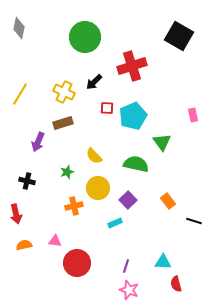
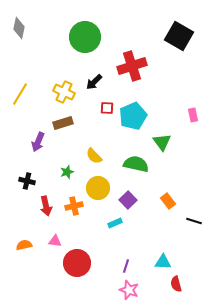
red arrow: moved 30 px right, 8 px up
